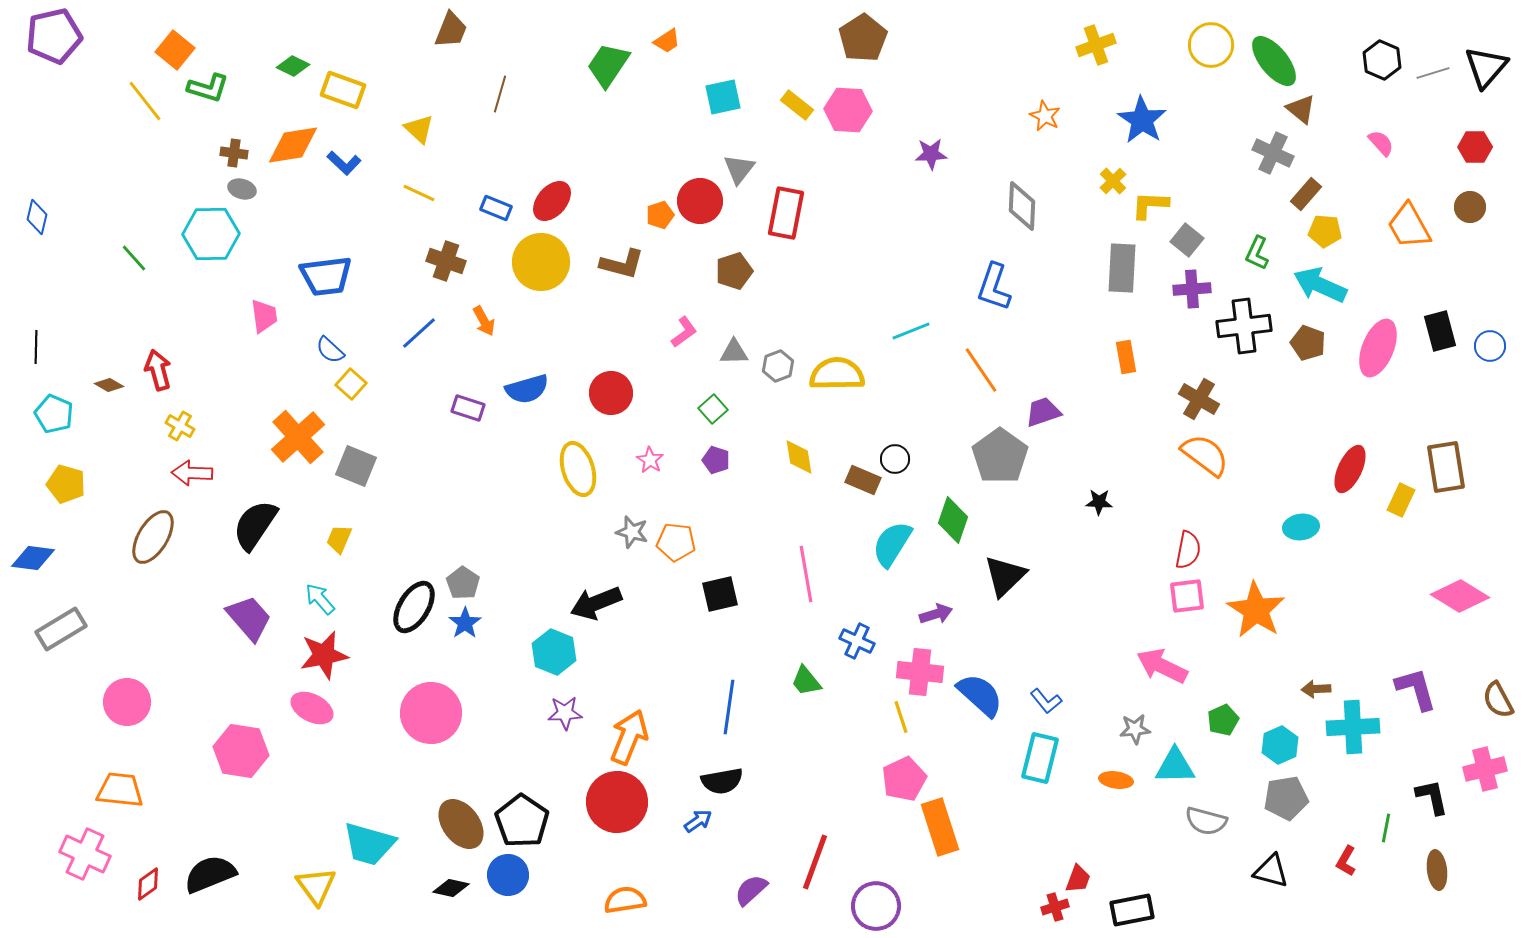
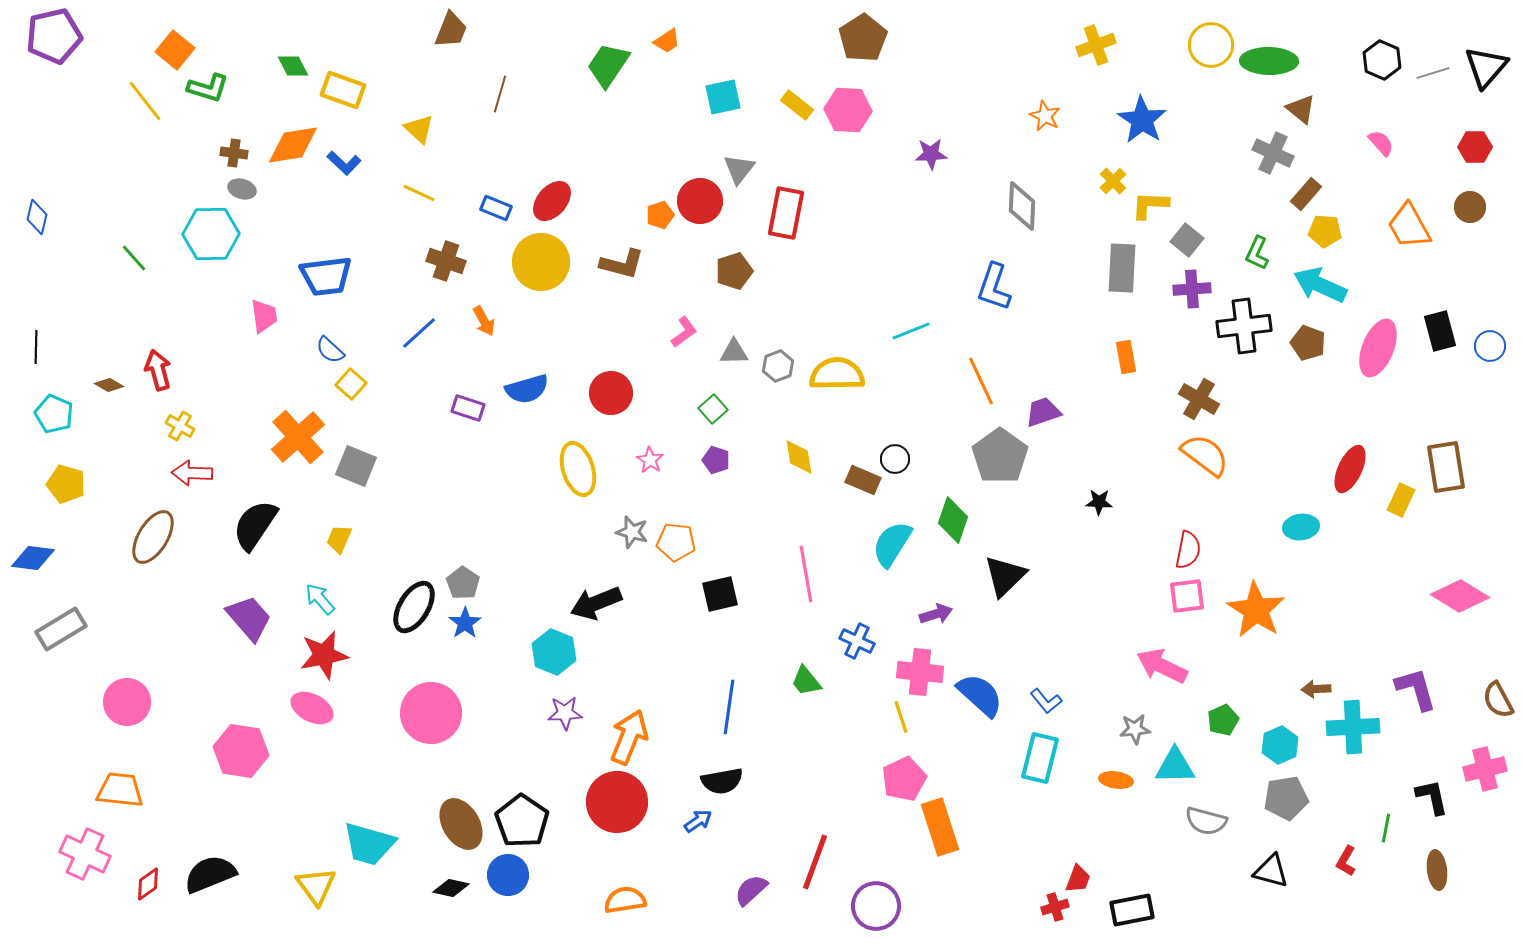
green ellipse at (1274, 61): moved 5 px left; rotated 50 degrees counterclockwise
green diamond at (293, 66): rotated 36 degrees clockwise
orange line at (981, 370): moved 11 px down; rotated 9 degrees clockwise
brown ellipse at (461, 824): rotated 6 degrees clockwise
